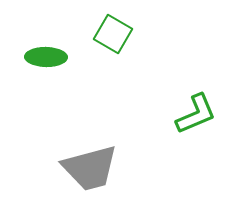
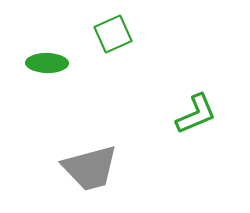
green square: rotated 36 degrees clockwise
green ellipse: moved 1 px right, 6 px down
